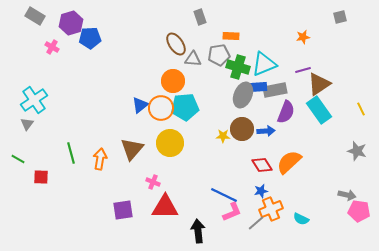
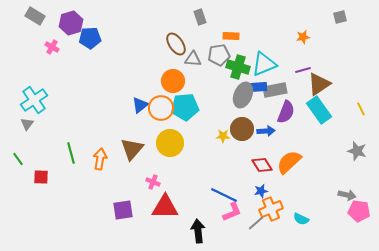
green line at (18, 159): rotated 24 degrees clockwise
